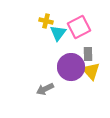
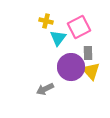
cyan triangle: moved 5 px down
gray rectangle: moved 1 px up
